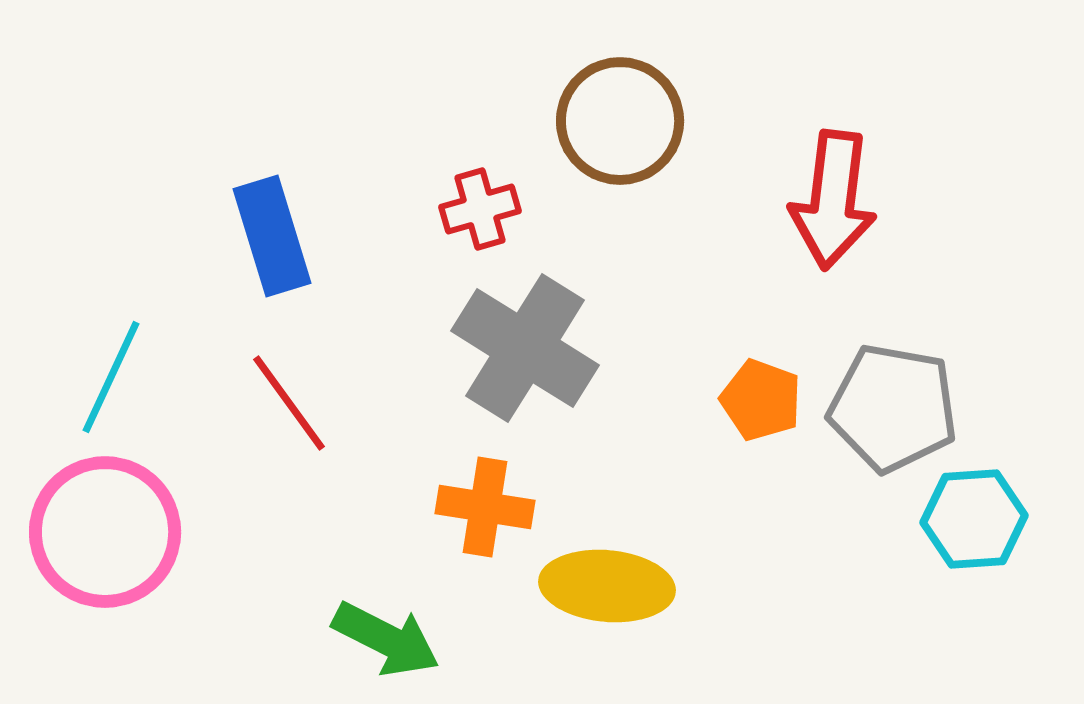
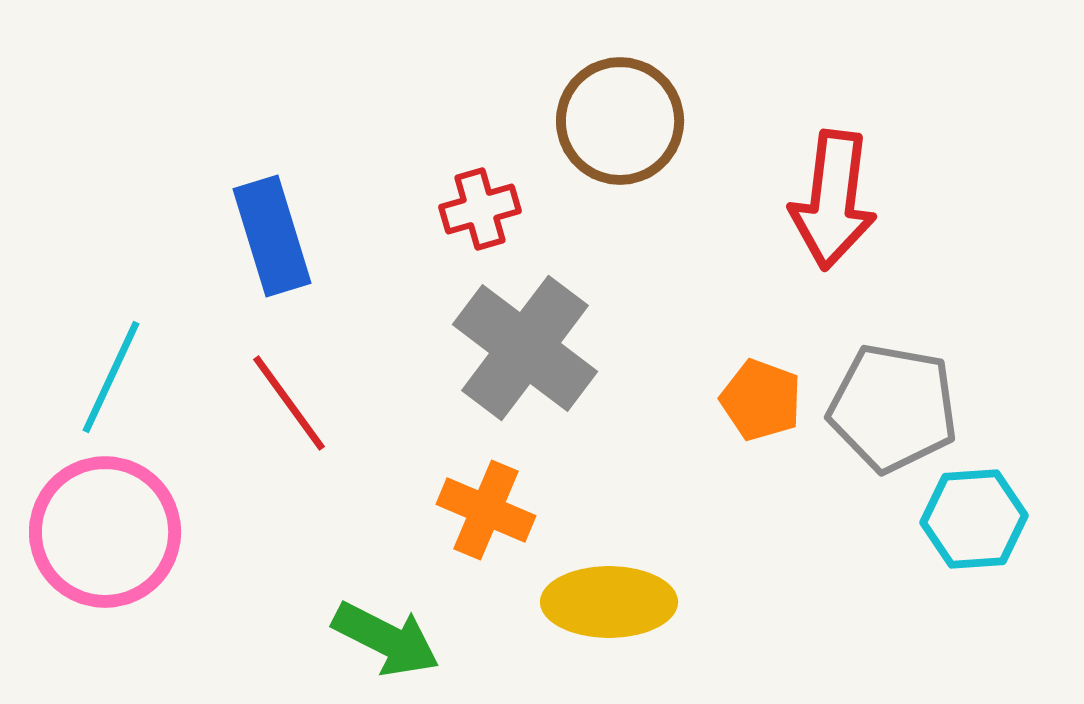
gray cross: rotated 5 degrees clockwise
orange cross: moved 1 px right, 3 px down; rotated 14 degrees clockwise
yellow ellipse: moved 2 px right, 16 px down; rotated 5 degrees counterclockwise
